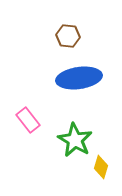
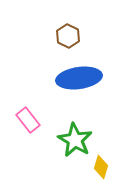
brown hexagon: rotated 20 degrees clockwise
